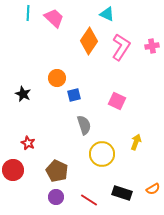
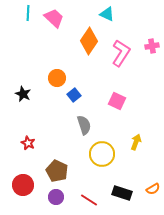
pink L-shape: moved 6 px down
blue square: rotated 24 degrees counterclockwise
red circle: moved 10 px right, 15 px down
